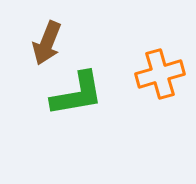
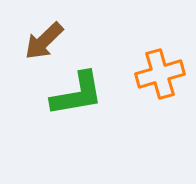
brown arrow: moved 3 px left, 2 px up; rotated 24 degrees clockwise
